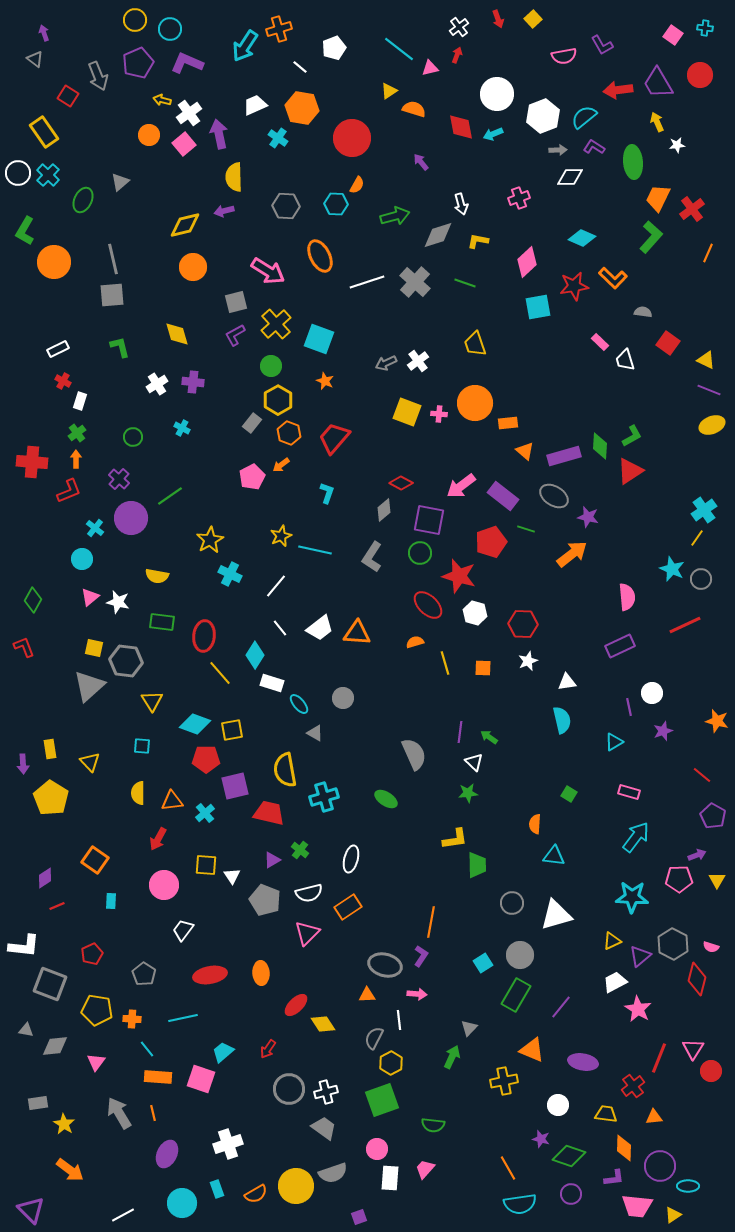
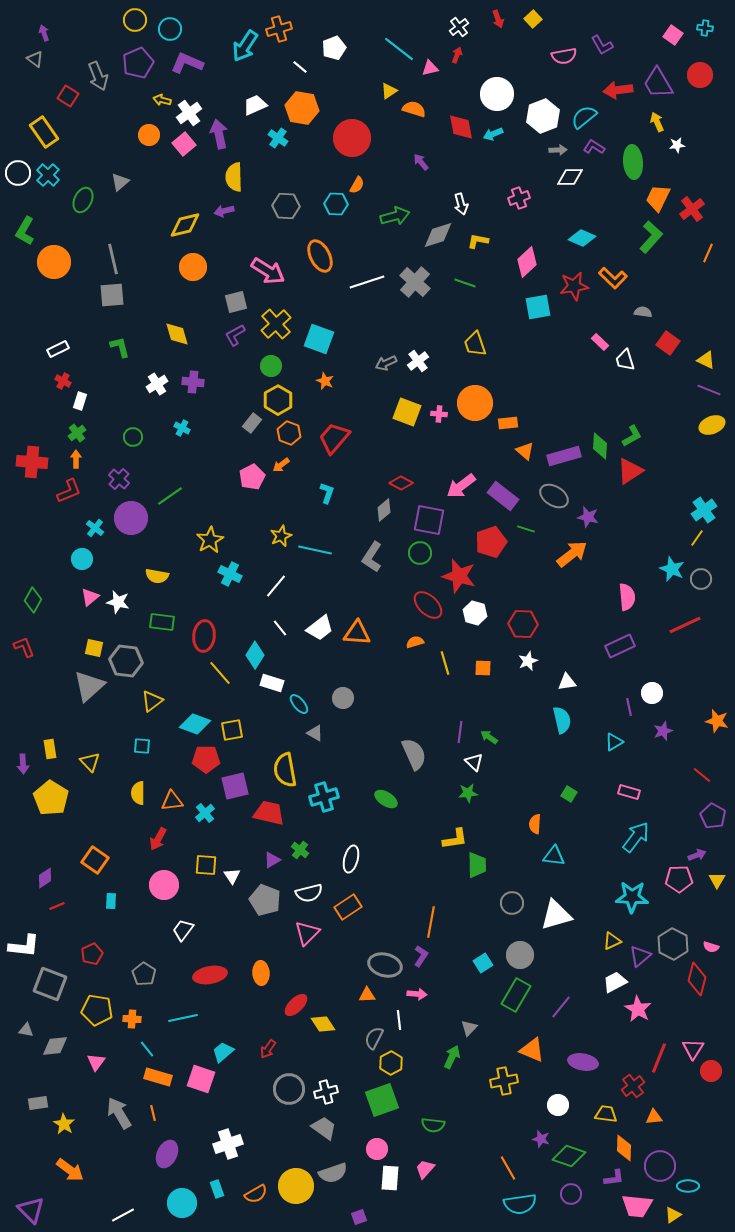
yellow triangle at (152, 701): rotated 25 degrees clockwise
orange rectangle at (158, 1077): rotated 12 degrees clockwise
